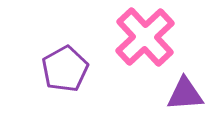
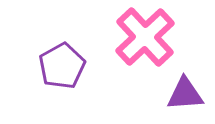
purple pentagon: moved 3 px left, 3 px up
